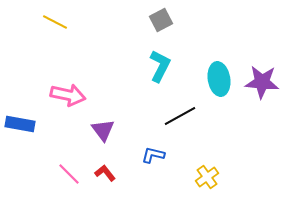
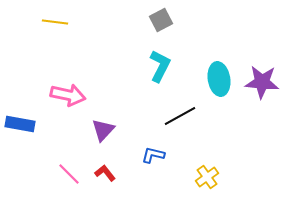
yellow line: rotated 20 degrees counterclockwise
purple triangle: rotated 20 degrees clockwise
